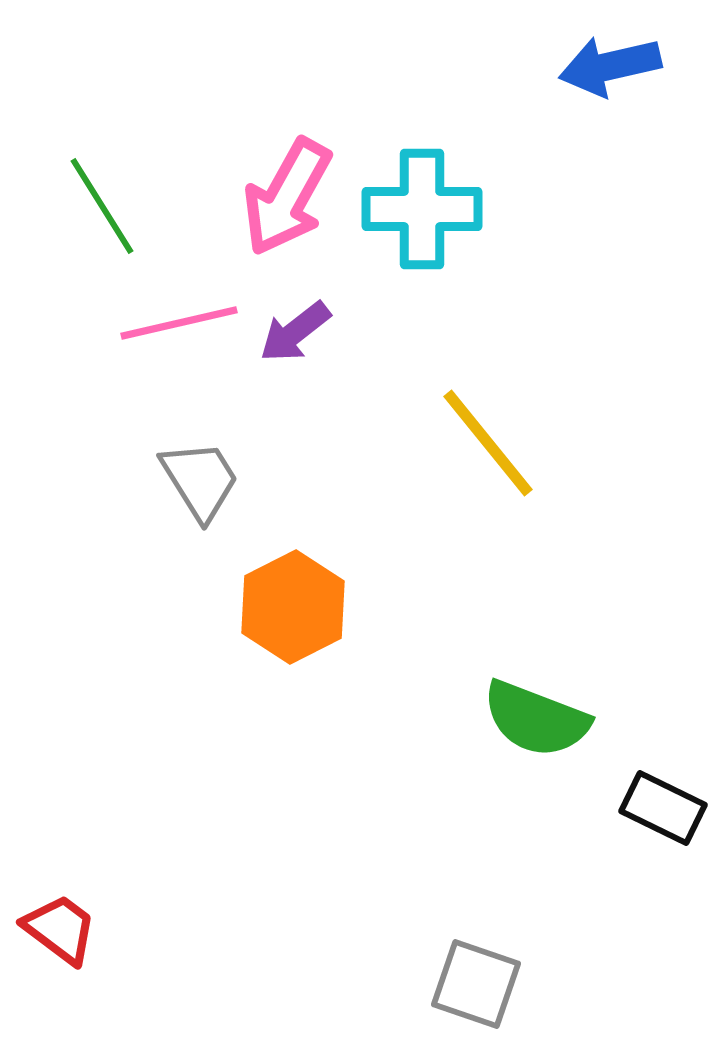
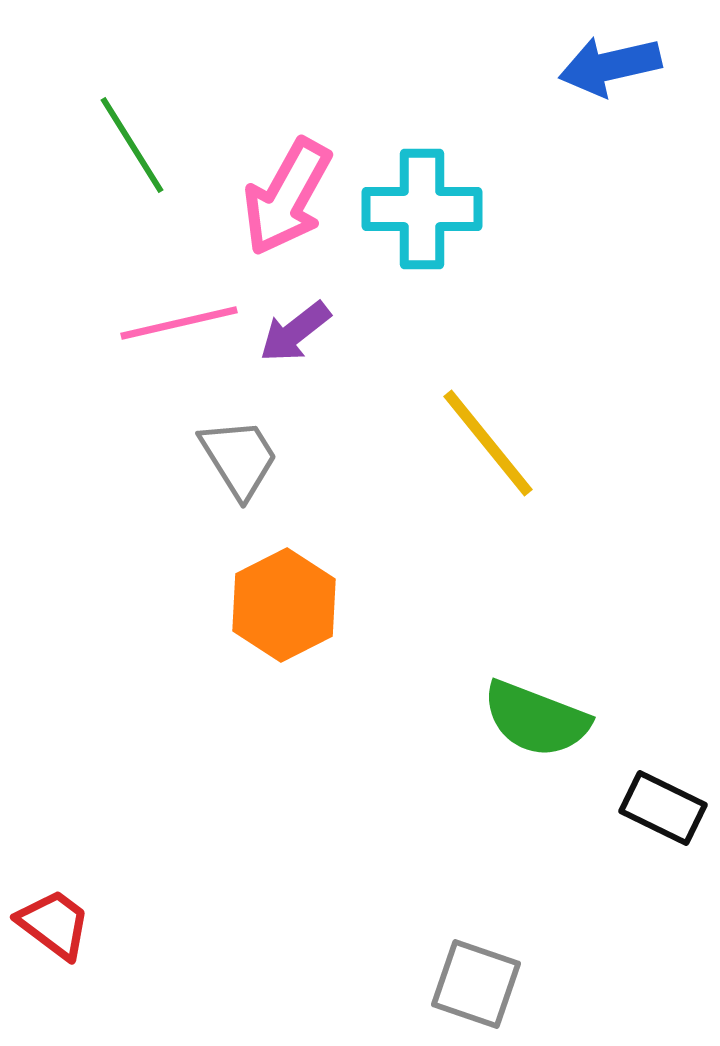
green line: moved 30 px right, 61 px up
gray trapezoid: moved 39 px right, 22 px up
orange hexagon: moved 9 px left, 2 px up
red trapezoid: moved 6 px left, 5 px up
